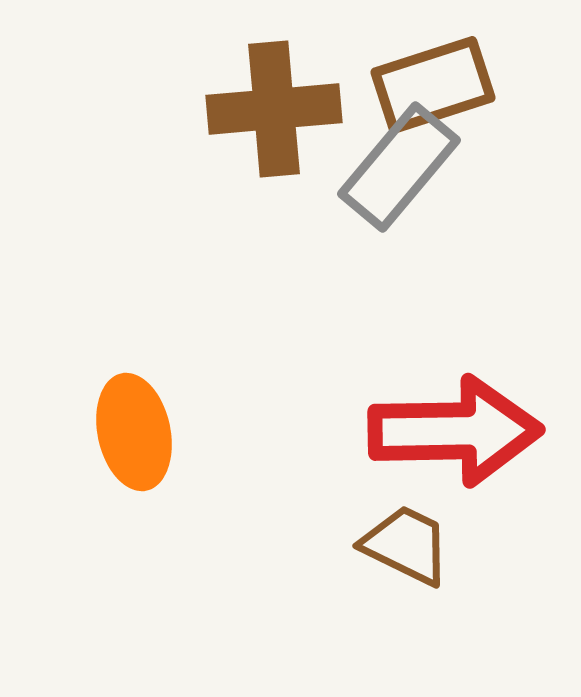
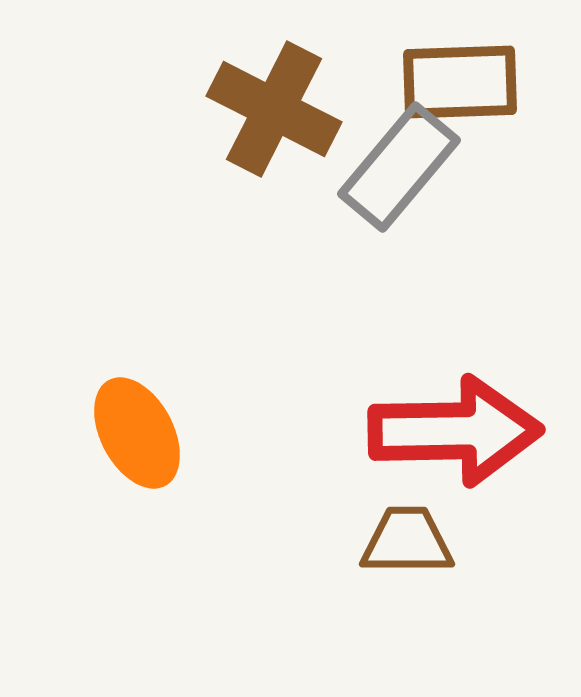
brown rectangle: moved 27 px right, 3 px up; rotated 16 degrees clockwise
brown cross: rotated 32 degrees clockwise
orange ellipse: moved 3 px right, 1 px down; rotated 16 degrees counterclockwise
brown trapezoid: moved 1 px right, 4 px up; rotated 26 degrees counterclockwise
